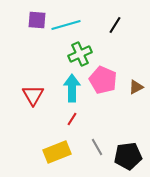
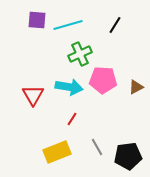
cyan line: moved 2 px right
pink pentagon: rotated 20 degrees counterclockwise
cyan arrow: moved 3 px left, 1 px up; rotated 100 degrees clockwise
